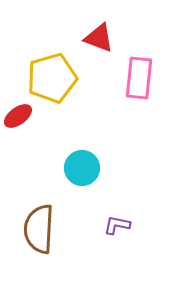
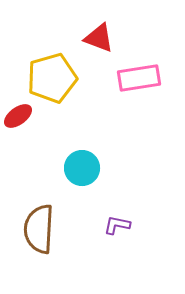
pink rectangle: rotated 75 degrees clockwise
